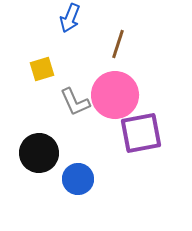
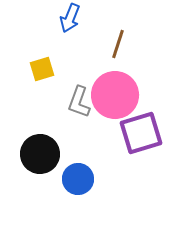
gray L-shape: moved 4 px right; rotated 44 degrees clockwise
purple square: rotated 6 degrees counterclockwise
black circle: moved 1 px right, 1 px down
